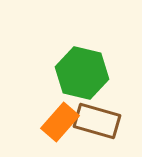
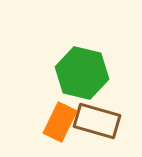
orange rectangle: rotated 15 degrees counterclockwise
